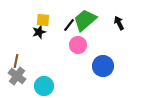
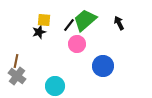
yellow square: moved 1 px right
pink circle: moved 1 px left, 1 px up
cyan circle: moved 11 px right
